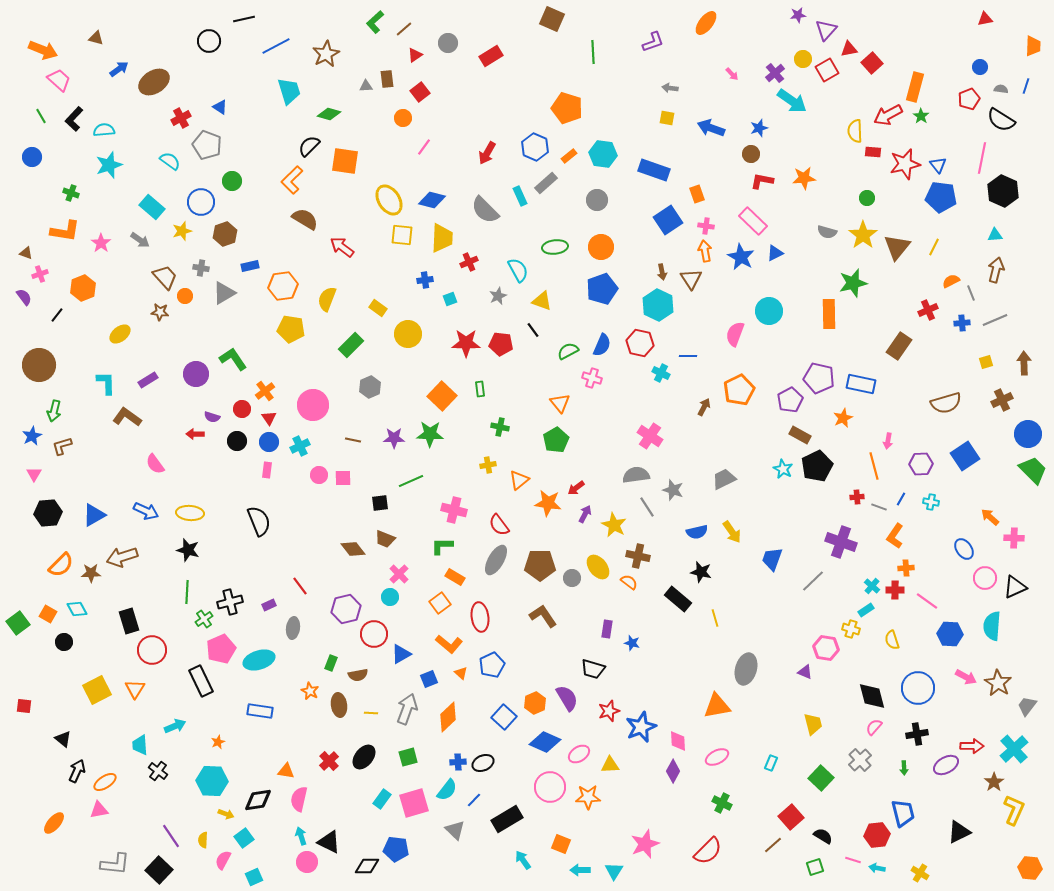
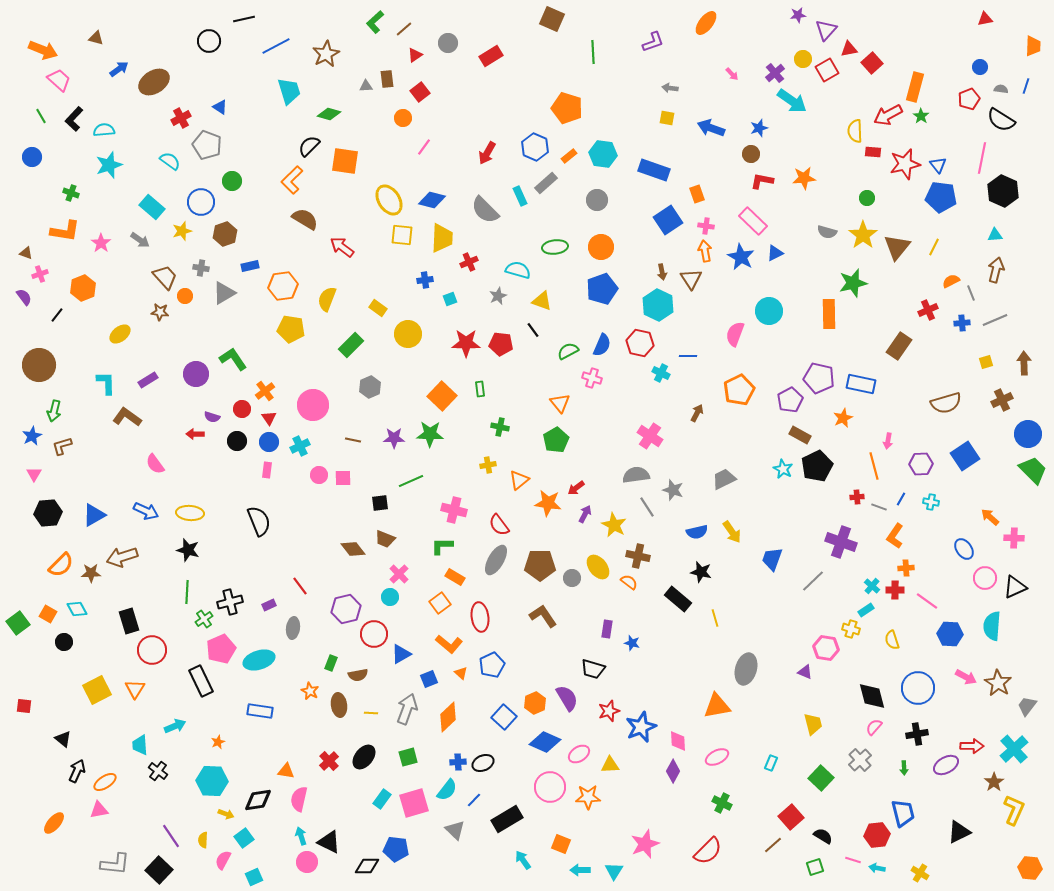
cyan semicircle at (518, 270): rotated 45 degrees counterclockwise
brown arrow at (704, 407): moved 7 px left, 6 px down
